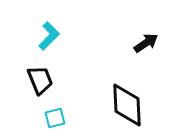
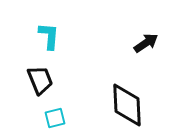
cyan L-shape: rotated 40 degrees counterclockwise
